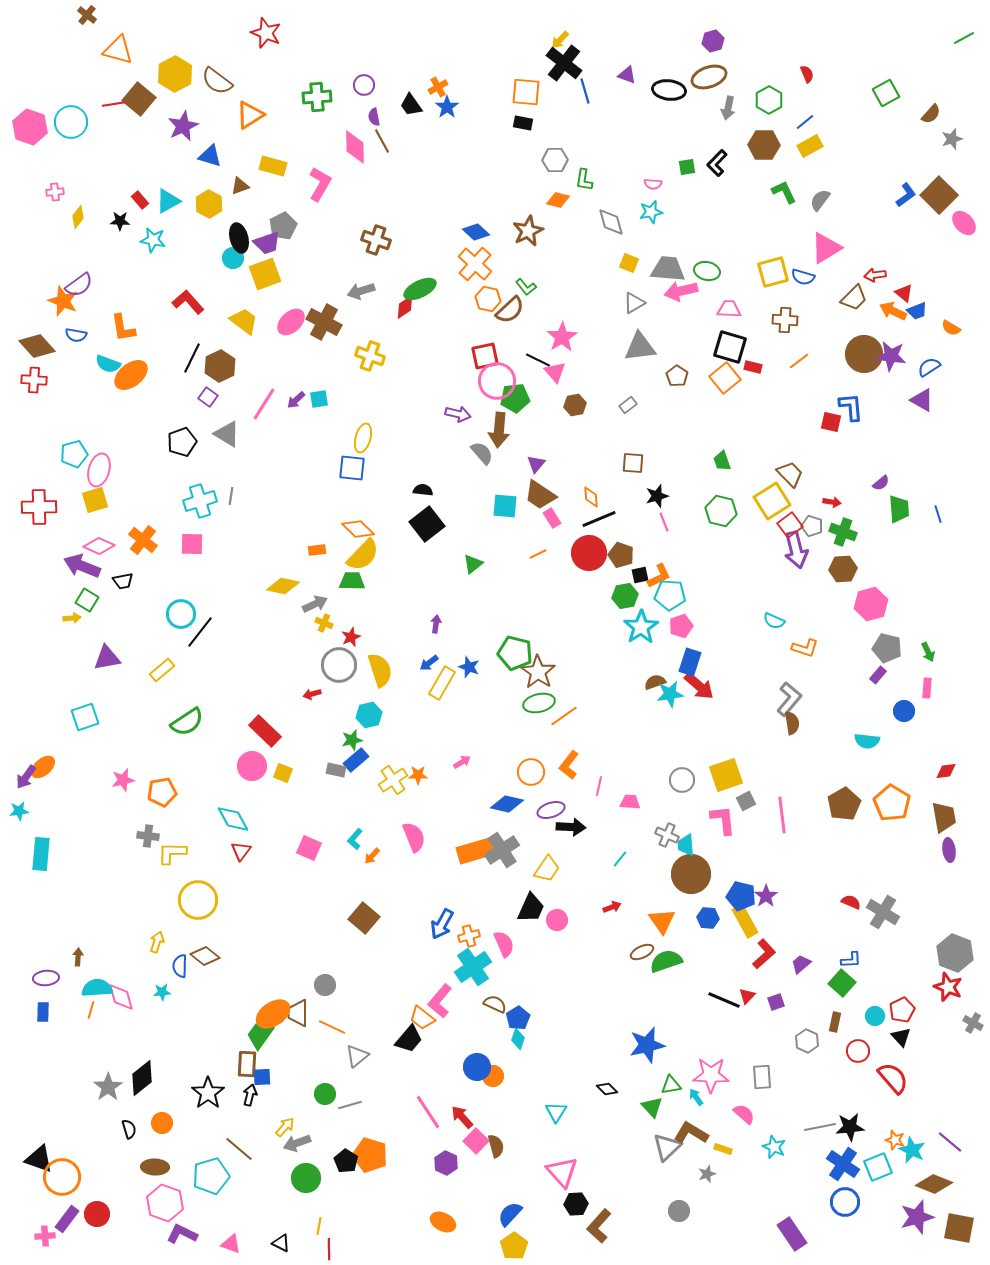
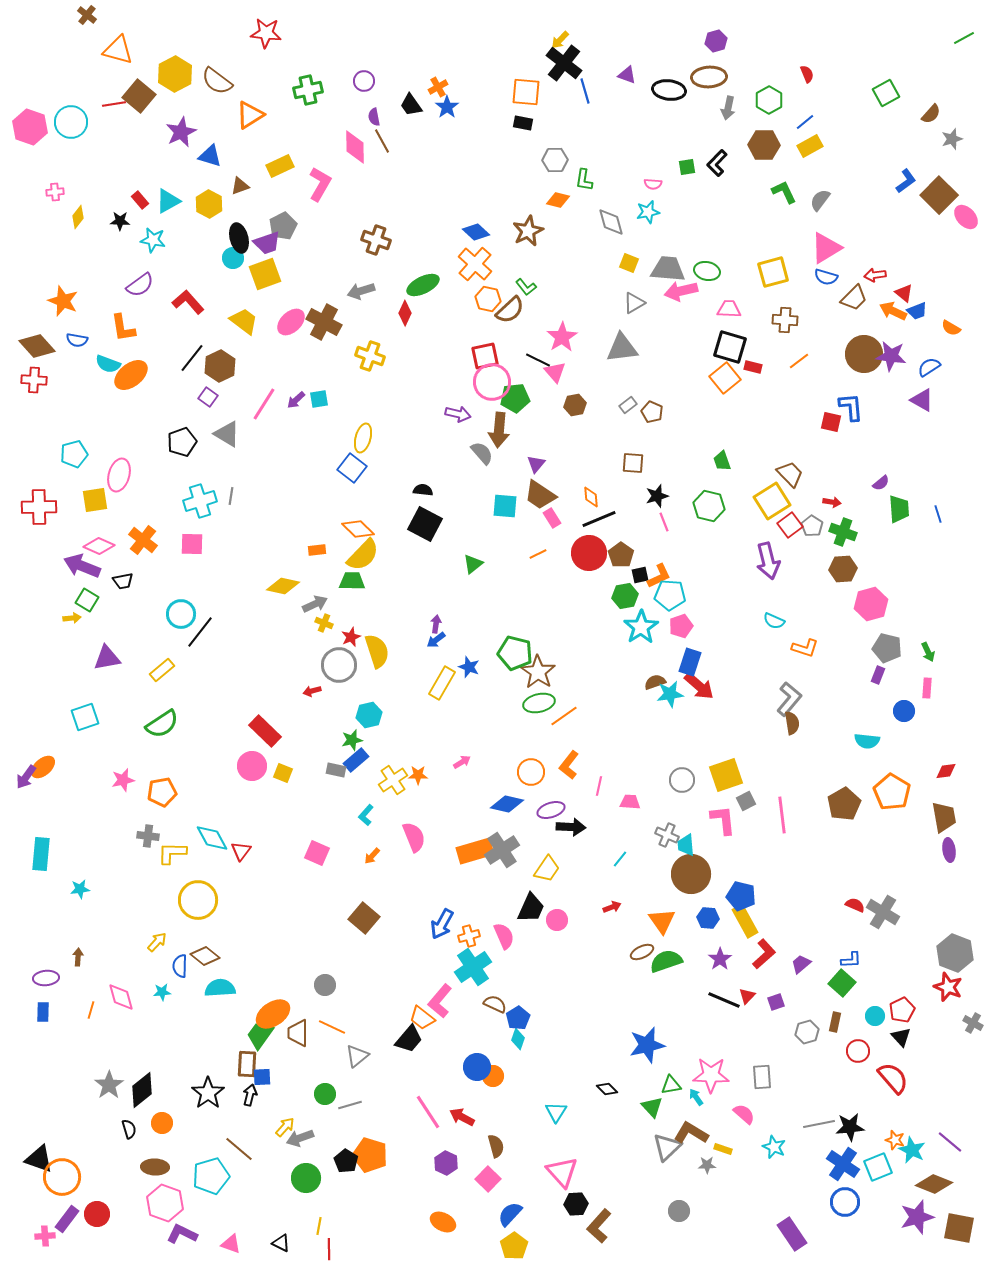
red star at (266, 33): rotated 16 degrees counterclockwise
purple hexagon at (713, 41): moved 3 px right
brown ellipse at (709, 77): rotated 16 degrees clockwise
purple circle at (364, 85): moved 4 px up
green cross at (317, 97): moved 9 px left, 7 px up; rotated 8 degrees counterclockwise
brown square at (139, 99): moved 3 px up
purple star at (183, 126): moved 2 px left, 6 px down
yellow rectangle at (273, 166): moved 7 px right; rotated 40 degrees counterclockwise
blue L-shape at (906, 195): moved 14 px up
cyan star at (651, 212): moved 3 px left
pink ellipse at (964, 223): moved 2 px right, 6 px up
blue semicircle at (803, 277): moved 23 px right
purple semicircle at (79, 285): moved 61 px right
green ellipse at (420, 289): moved 3 px right, 4 px up
red diamond at (405, 307): moved 6 px down; rotated 30 degrees counterclockwise
blue semicircle at (76, 335): moved 1 px right, 5 px down
gray triangle at (640, 347): moved 18 px left, 1 px down
black line at (192, 358): rotated 12 degrees clockwise
brown pentagon at (677, 376): moved 25 px left, 36 px down; rotated 10 degrees counterclockwise
pink circle at (497, 381): moved 5 px left, 1 px down
blue square at (352, 468): rotated 32 degrees clockwise
pink ellipse at (99, 470): moved 20 px right, 5 px down
yellow square at (95, 500): rotated 8 degrees clockwise
green hexagon at (721, 511): moved 12 px left, 5 px up
black square at (427, 524): moved 2 px left; rotated 24 degrees counterclockwise
gray pentagon at (812, 526): rotated 15 degrees clockwise
purple arrow at (796, 550): moved 28 px left, 11 px down
brown pentagon at (621, 555): rotated 15 degrees clockwise
blue arrow at (429, 663): moved 7 px right, 23 px up
yellow semicircle at (380, 670): moved 3 px left, 19 px up
purple rectangle at (878, 675): rotated 18 degrees counterclockwise
red arrow at (312, 694): moved 3 px up
green semicircle at (187, 722): moved 25 px left, 2 px down
orange pentagon at (892, 803): moved 11 px up
cyan star at (19, 811): moved 61 px right, 78 px down
cyan diamond at (233, 819): moved 21 px left, 19 px down
cyan L-shape at (355, 839): moved 11 px right, 24 px up
pink square at (309, 848): moved 8 px right, 5 px down
purple star at (766, 896): moved 46 px left, 63 px down
red semicircle at (851, 902): moved 4 px right, 3 px down
yellow arrow at (157, 942): rotated 25 degrees clockwise
pink semicircle at (504, 944): moved 8 px up
cyan semicircle at (97, 988): moved 123 px right
brown trapezoid at (298, 1013): moved 20 px down
gray hexagon at (807, 1041): moved 9 px up; rotated 20 degrees clockwise
black diamond at (142, 1078): moved 12 px down
gray star at (108, 1087): moved 1 px right, 2 px up
red arrow at (462, 1117): rotated 20 degrees counterclockwise
gray line at (820, 1127): moved 1 px left, 3 px up
pink square at (476, 1141): moved 12 px right, 38 px down
gray arrow at (297, 1143): moved 3 px right, 5 px up
gray star at (707, 1174): moved 9 px up; rotated 18 degrees clockwise
